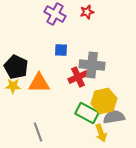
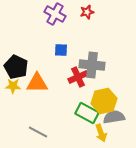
orange triangle: moved 2 px left
gray line: rotated 42 degrees counterclockwise
